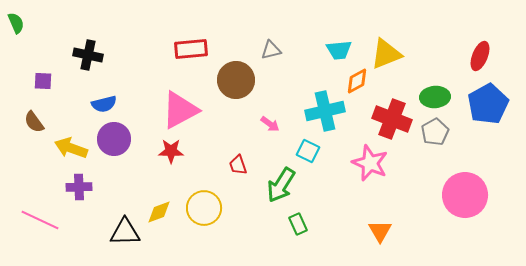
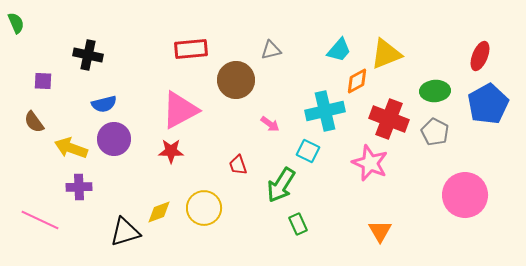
cyan trapezoid: rotated 44 degrees counterclockwise
green ellipse: moved 6 px up
red cross: moved 3 px left
gray pentagon: rotated 16 degrees counterclockwise
black triangle: rotated 16 degrees counterclockwise
